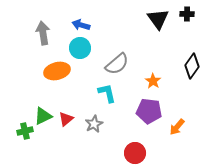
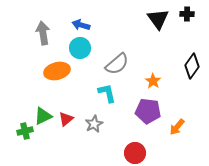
purple pentagon: moved 1 px left
